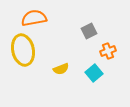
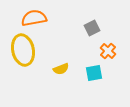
gray square: moved 3 px right, 3 px up
orange cross: rotated 28 degrees counterclockwise
cyan square: rotated 30 degrees clockwise
